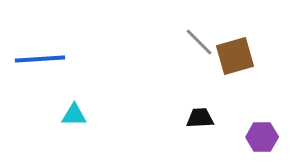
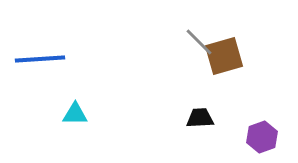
brown square: moved 11 px left
cyan triangle: moved 1 px right, 1 px up
purple hexagon: rotated 20 degrees counterclockwise
